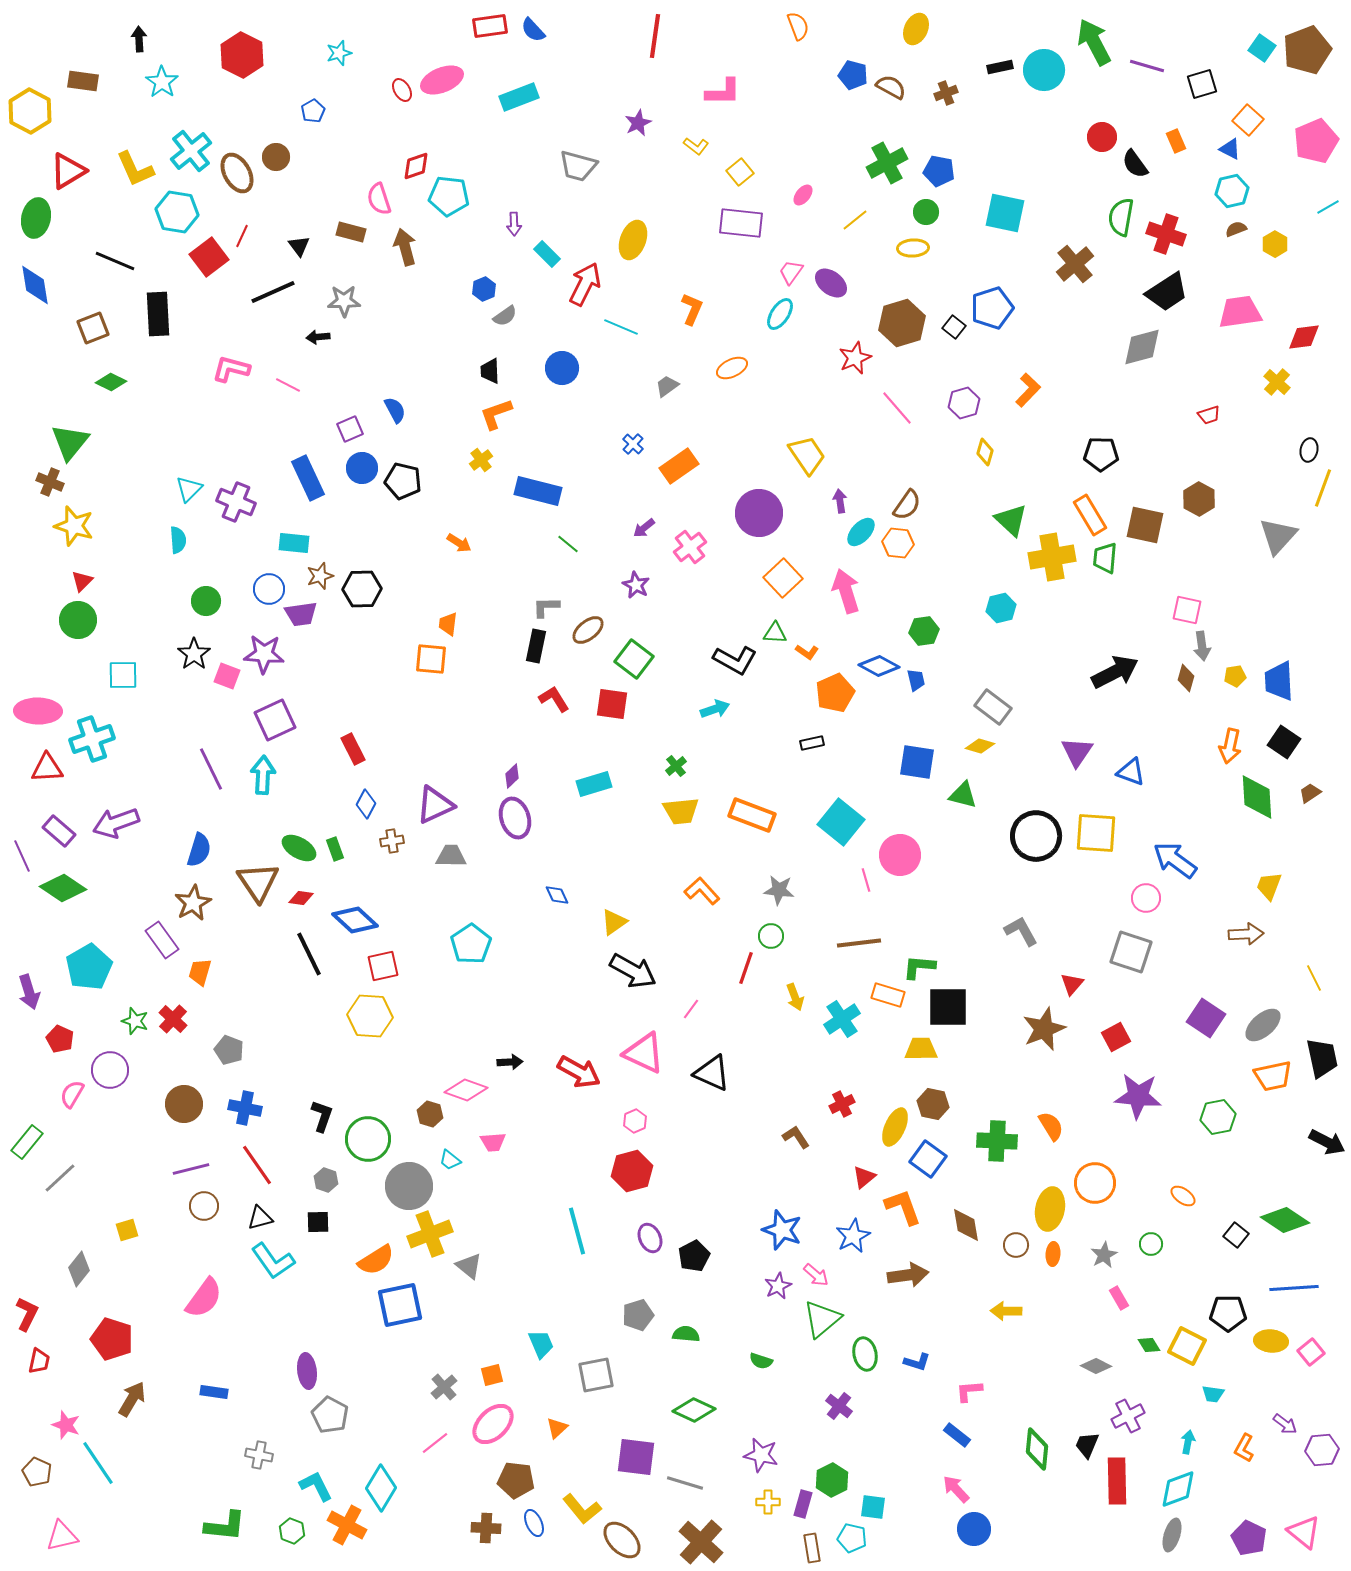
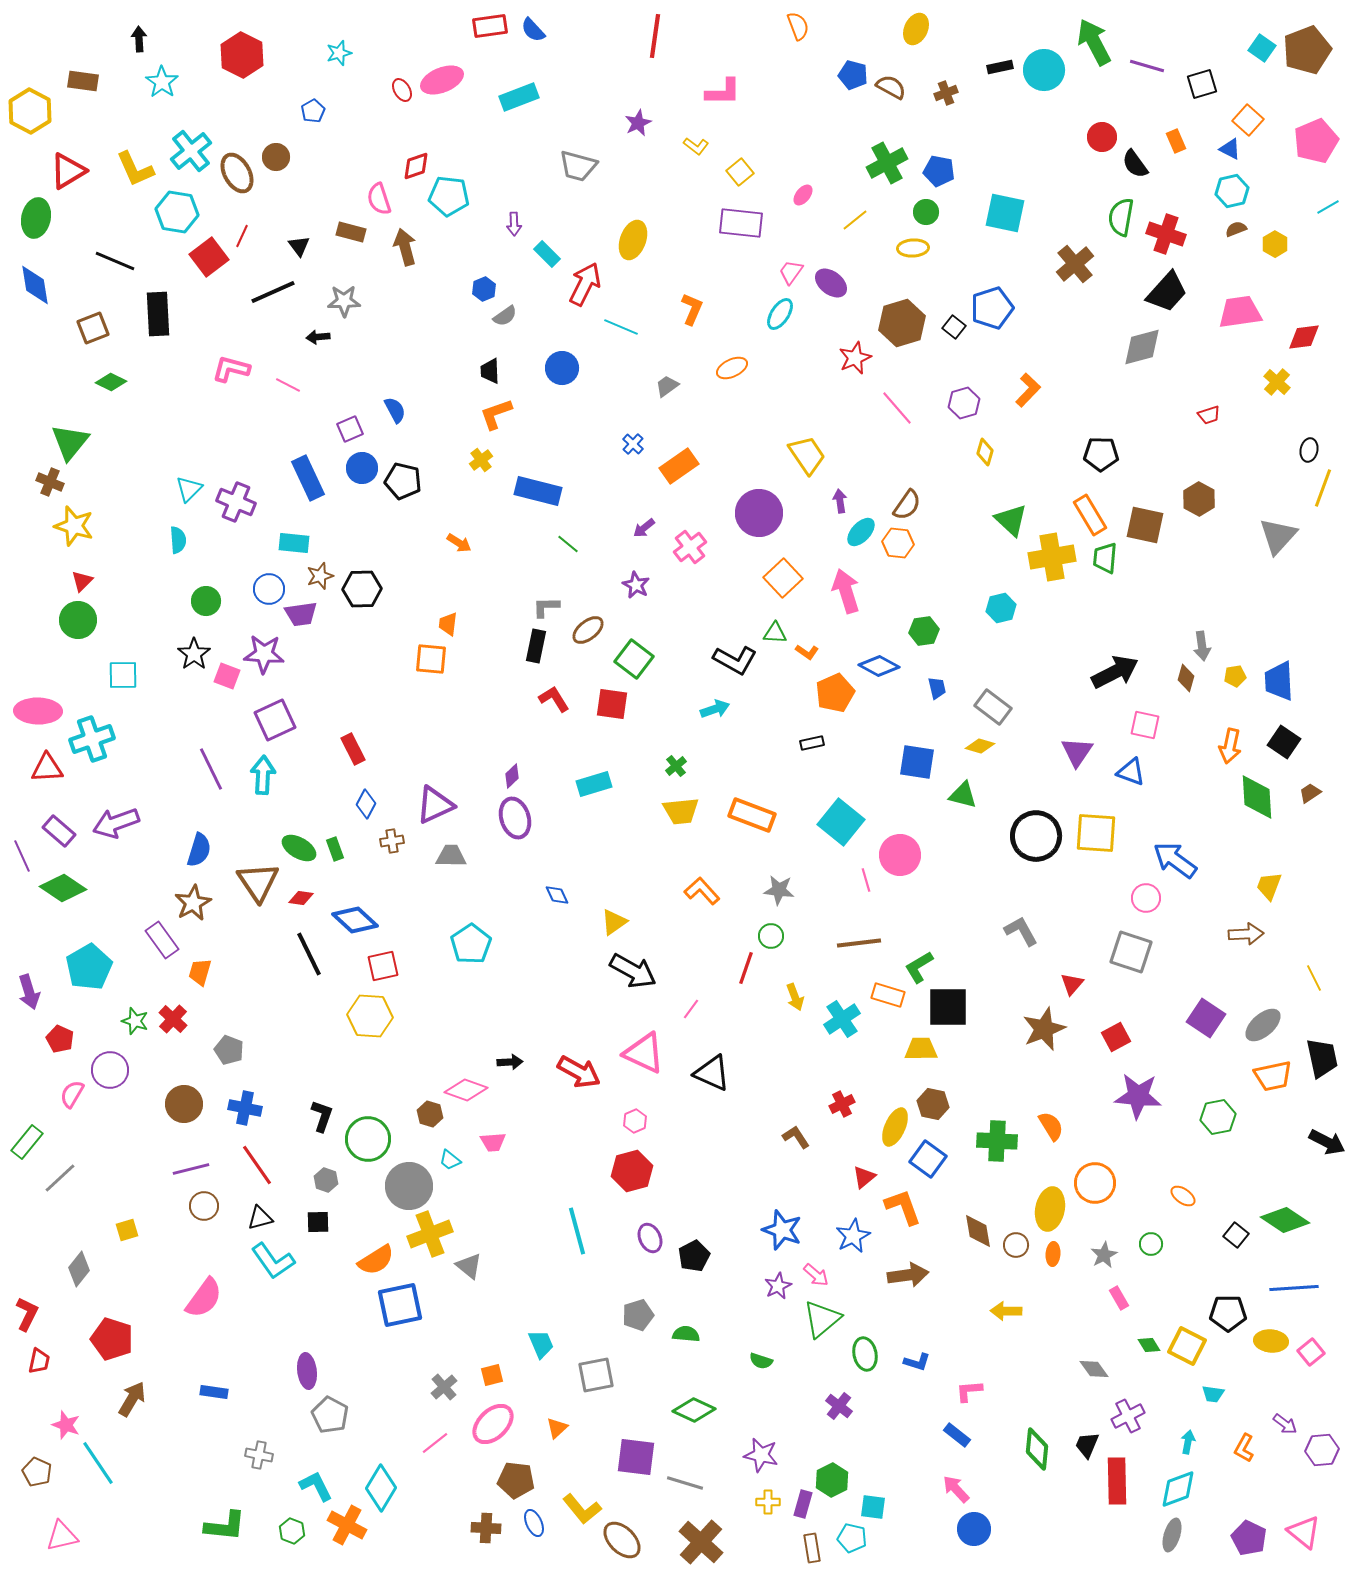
black trapezoid at (1167, 292): rotated 15 degrees counterclockwise
pink square at (1187, 610): moved 42 px left, 115 px down
blue trapezoid at (916, 680): moved 21 px right, 8 px down
green L-shape at (919, 967): rotated 36 degrees counterclockwise
brown diamond at (966, 1225): moved 12 px right, 6 px down
gray diamond at (1096, 1366): moved 2 px left, 3 px down; rotated 28 degrees clockwise
